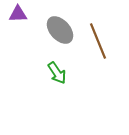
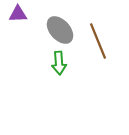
green arrow: moved 2 px right, 10 px up; rotated 30 degrees clockwise
